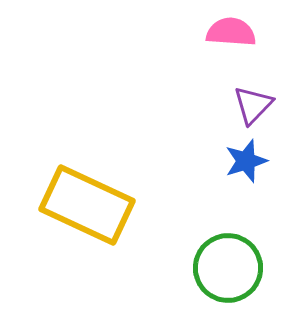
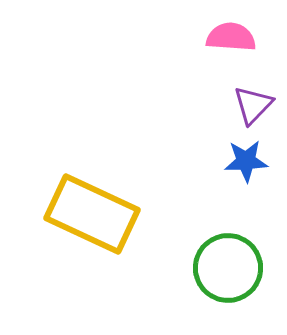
pink semicircle: moved 5 px down
blue star: rotated 15 degrees clockwise
yellow rectangle: moved 5 px right, 9 px down
